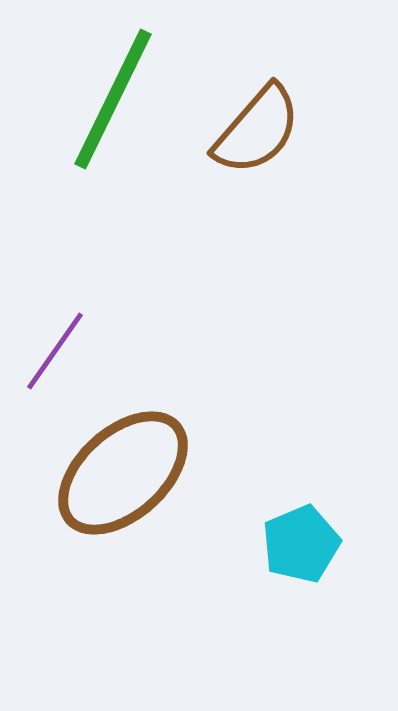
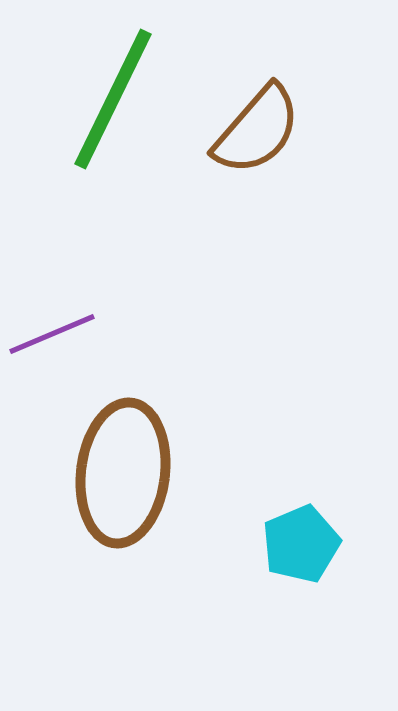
purple line: moved 3 px left, 17 px up; rotated 32 degrees clockwise
brown ellipse: rotated 41 degrees counterclockwise
